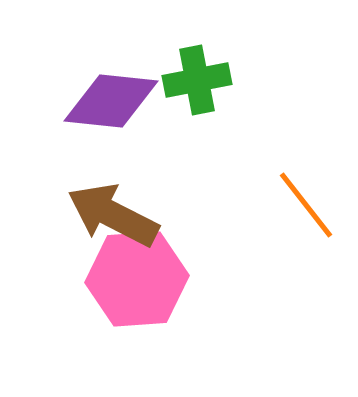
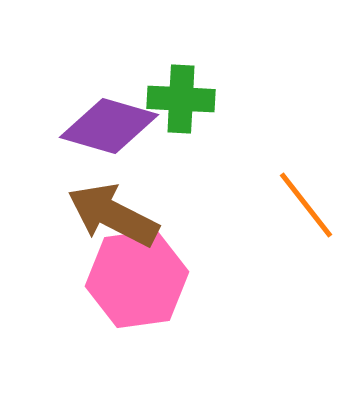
green cross: moved 16 px left, 19 px down; rotated 14 degrees clockwise
purple diamond: moved 2 px left, 25 px down; rotated 10 degrees clockwise
pink hexagon: rotated 4 degrees counterclockwise
